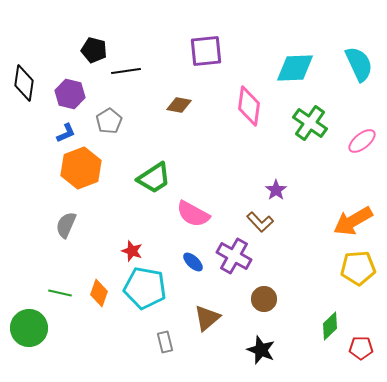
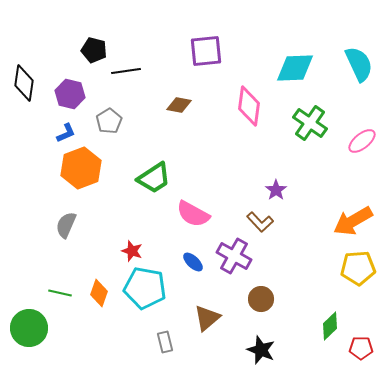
brown circle: moved 3 px left
